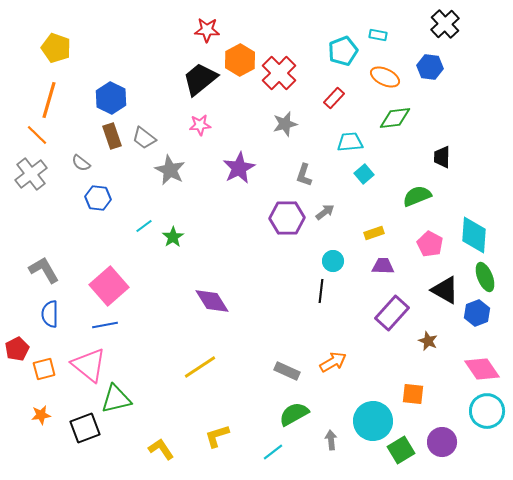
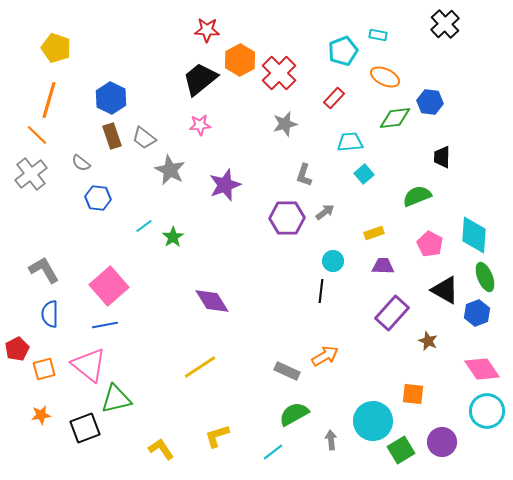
blue hexagon at (430, 67): moved 35 px down
purple star at (239, 168): moved 14 px left, 17 px down; rotated 8 degrees clockwise
orange arrow at (333, 362): moved 8 px left, 6 px up
